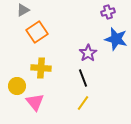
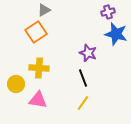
gray triangle: moved 21 px right
orange square: moved 1 px left
blue star: moved 5 px up
purple star: rotated 18 degrees counterclockwise
yellow cross: moved 2 px left
yellow circle: moved 1 px left, 2 px up
pink triangle: moved 3 px right, 2 px up; rotated 42 degrees counterclockwise
